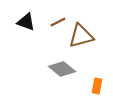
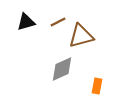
black triangle: rotated 36 degrees counterclockwise
gray diamond: rotated 64 degrees counterclockwise
